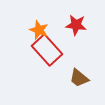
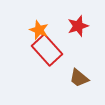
red star: moved 2 px right, 1 px down; rotated 25 degrees counterclockwise
